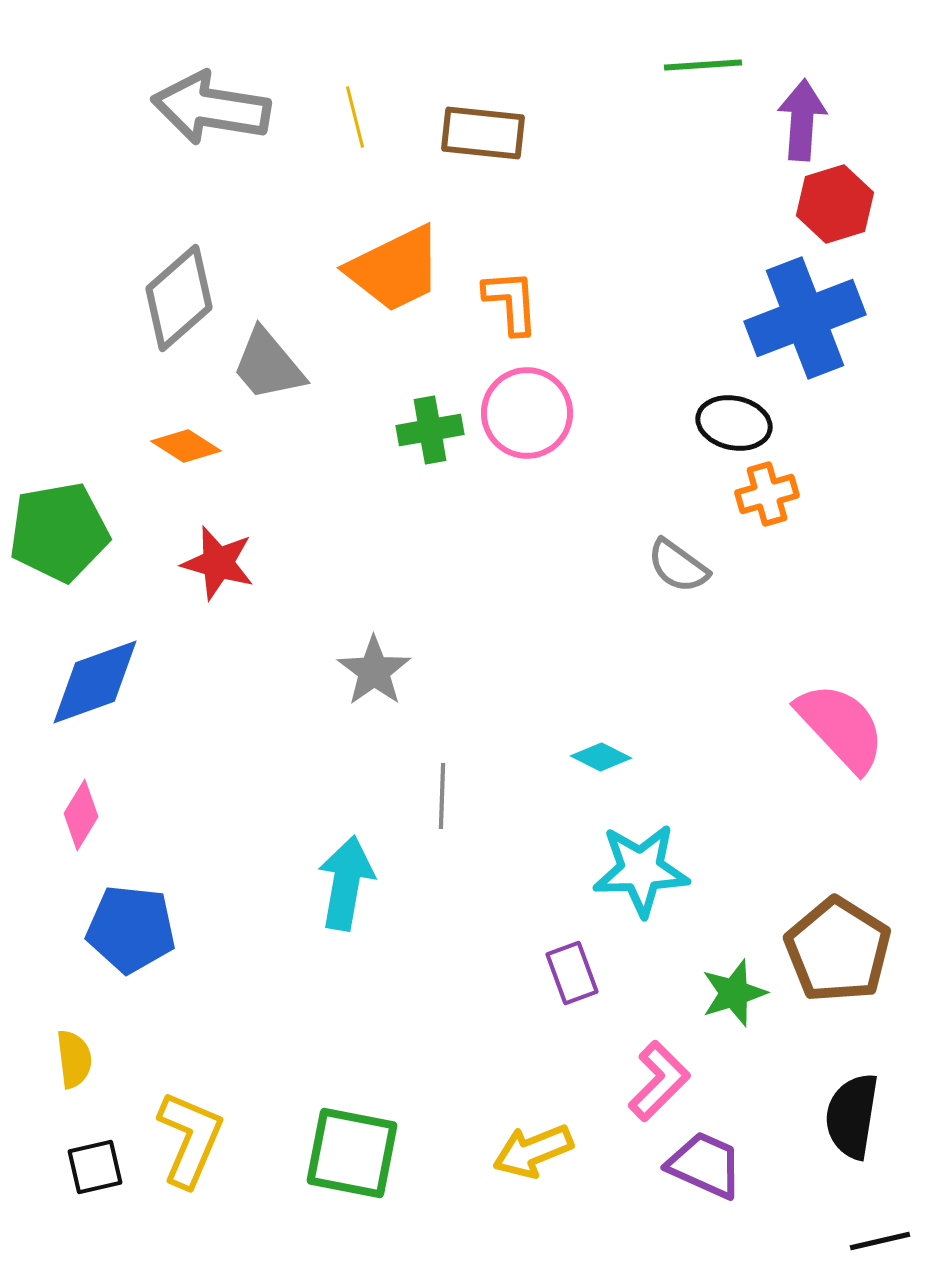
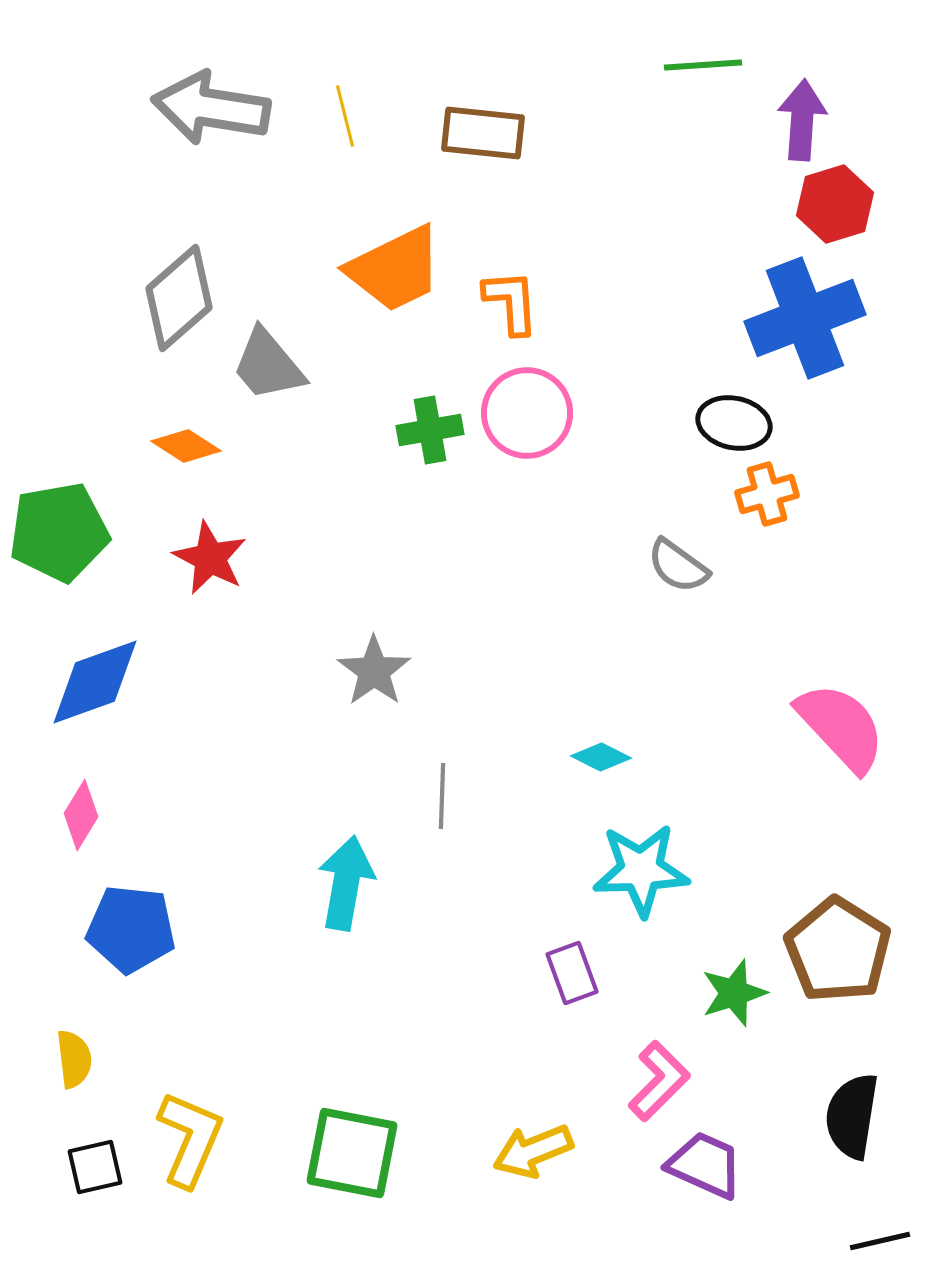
yellow line: moved 10 px left, 1 px up
red star: moved 8 px left, 5 px up; rotated 12 degrees clockwise
